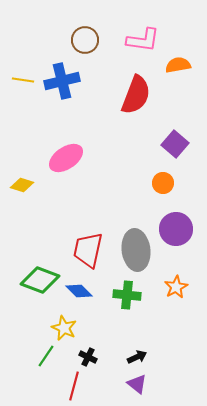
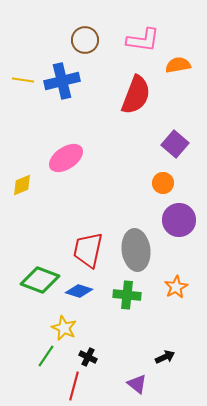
yellow diamond: rotated 40 degrees counterclockwise
purple circle: moved 3 px right, 9 px up
blue diamond: rotated 28 degrees counterclockwise
black arrow: moved 28 px right
